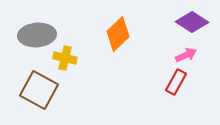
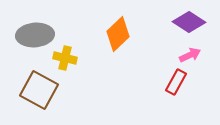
purple diamond: moved 3 px left
gray ellipse: moved 2 px left
pink arrow: moved 4 px right
